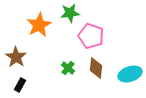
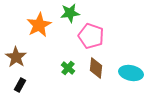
cyan ellipse: moved 1 px right, 1 px up; rotated 30 degrees clockwise
